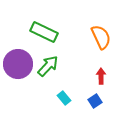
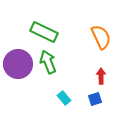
green arrow: moved 4 px up; rotated 65 degrees counterclockwise
blue square: moved 2 px up; rotated 16 degrees clockwise
